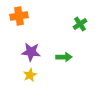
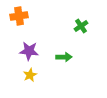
green cross: moved 1 px right, 2 px down
purple star: moved 2 px left, 1 px up
